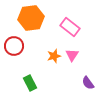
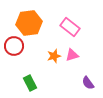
orange hexagon: moved 2 px left, 5 px down
pink triangle: rotated 40 degrees clockwise
